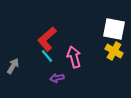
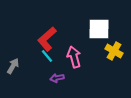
white square: moved 15 px left; rotated 10 degrees counterclockwise
